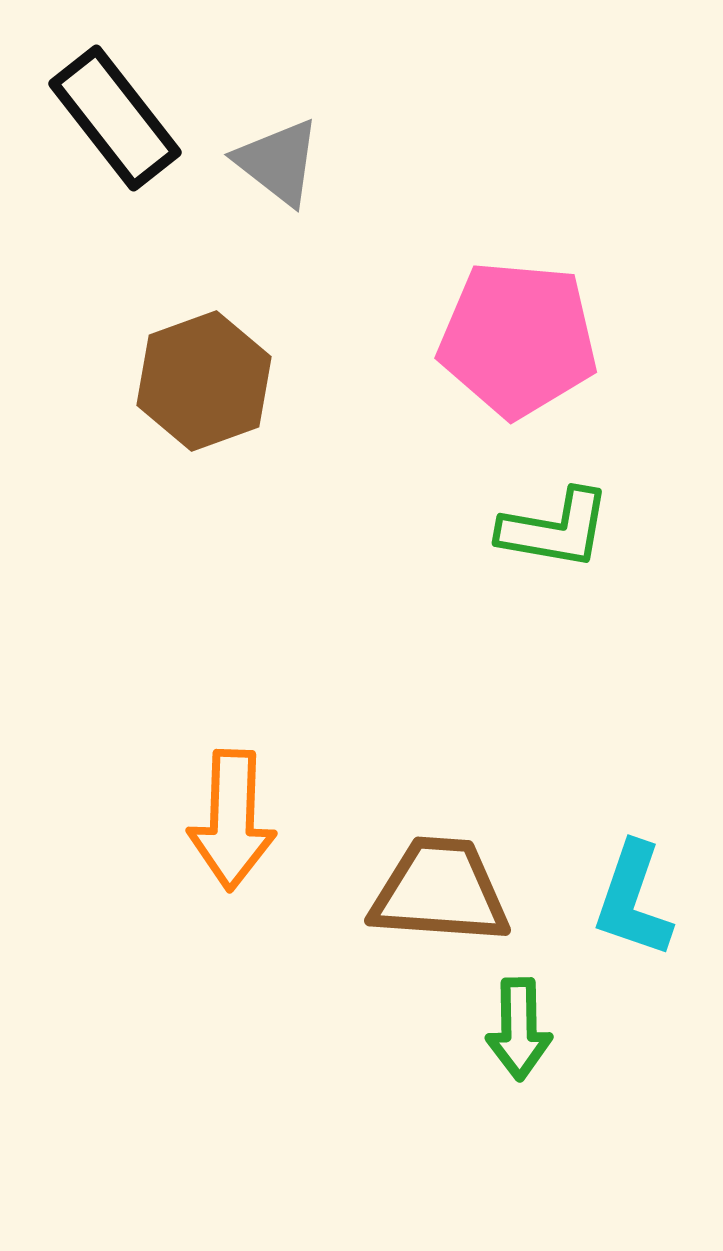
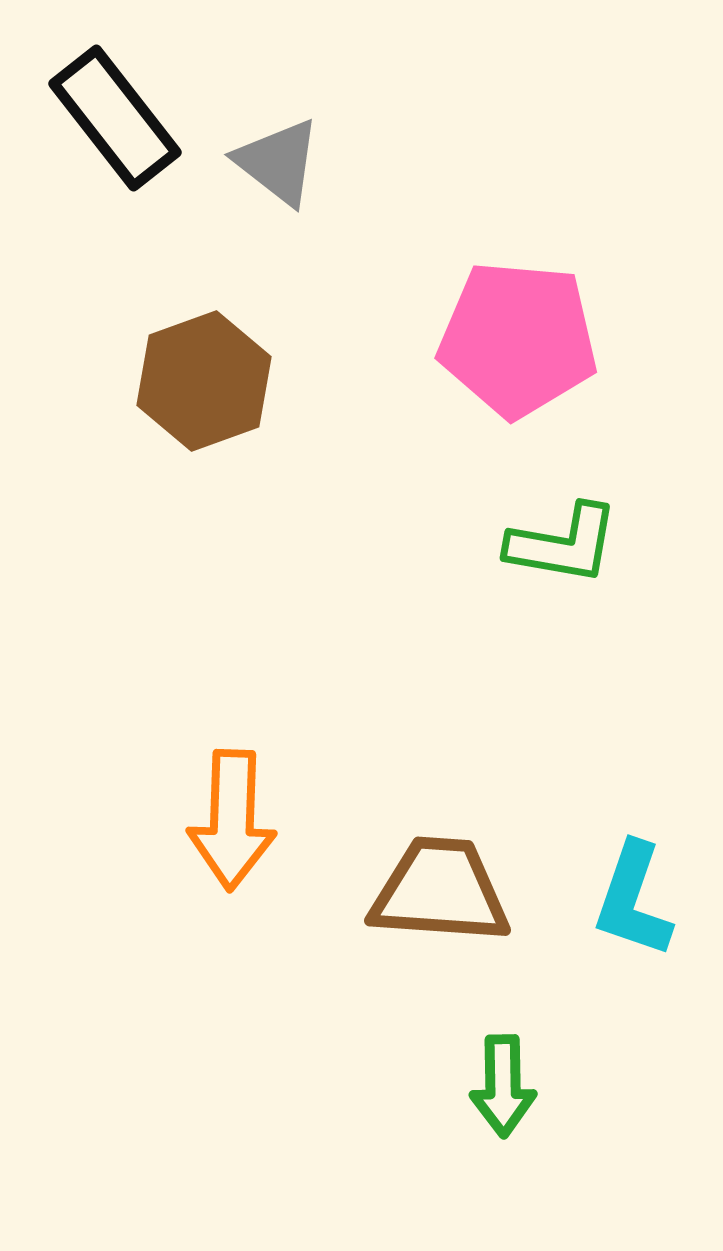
green L-shape: moved 8 px right, 15 px down
green arrow: moved 16 px left, 57 px down
